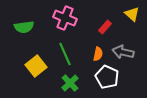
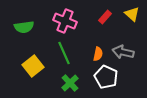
pink cross: moved 3 px down
red rectangle: moved 10 px up
green line: moved 1 px left, 1 px up
yellow square: moved 3 px left
white pentagon: moved 1 px left
